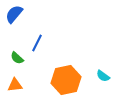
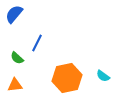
orange hexagon: moved 1 px right, 2 px up
